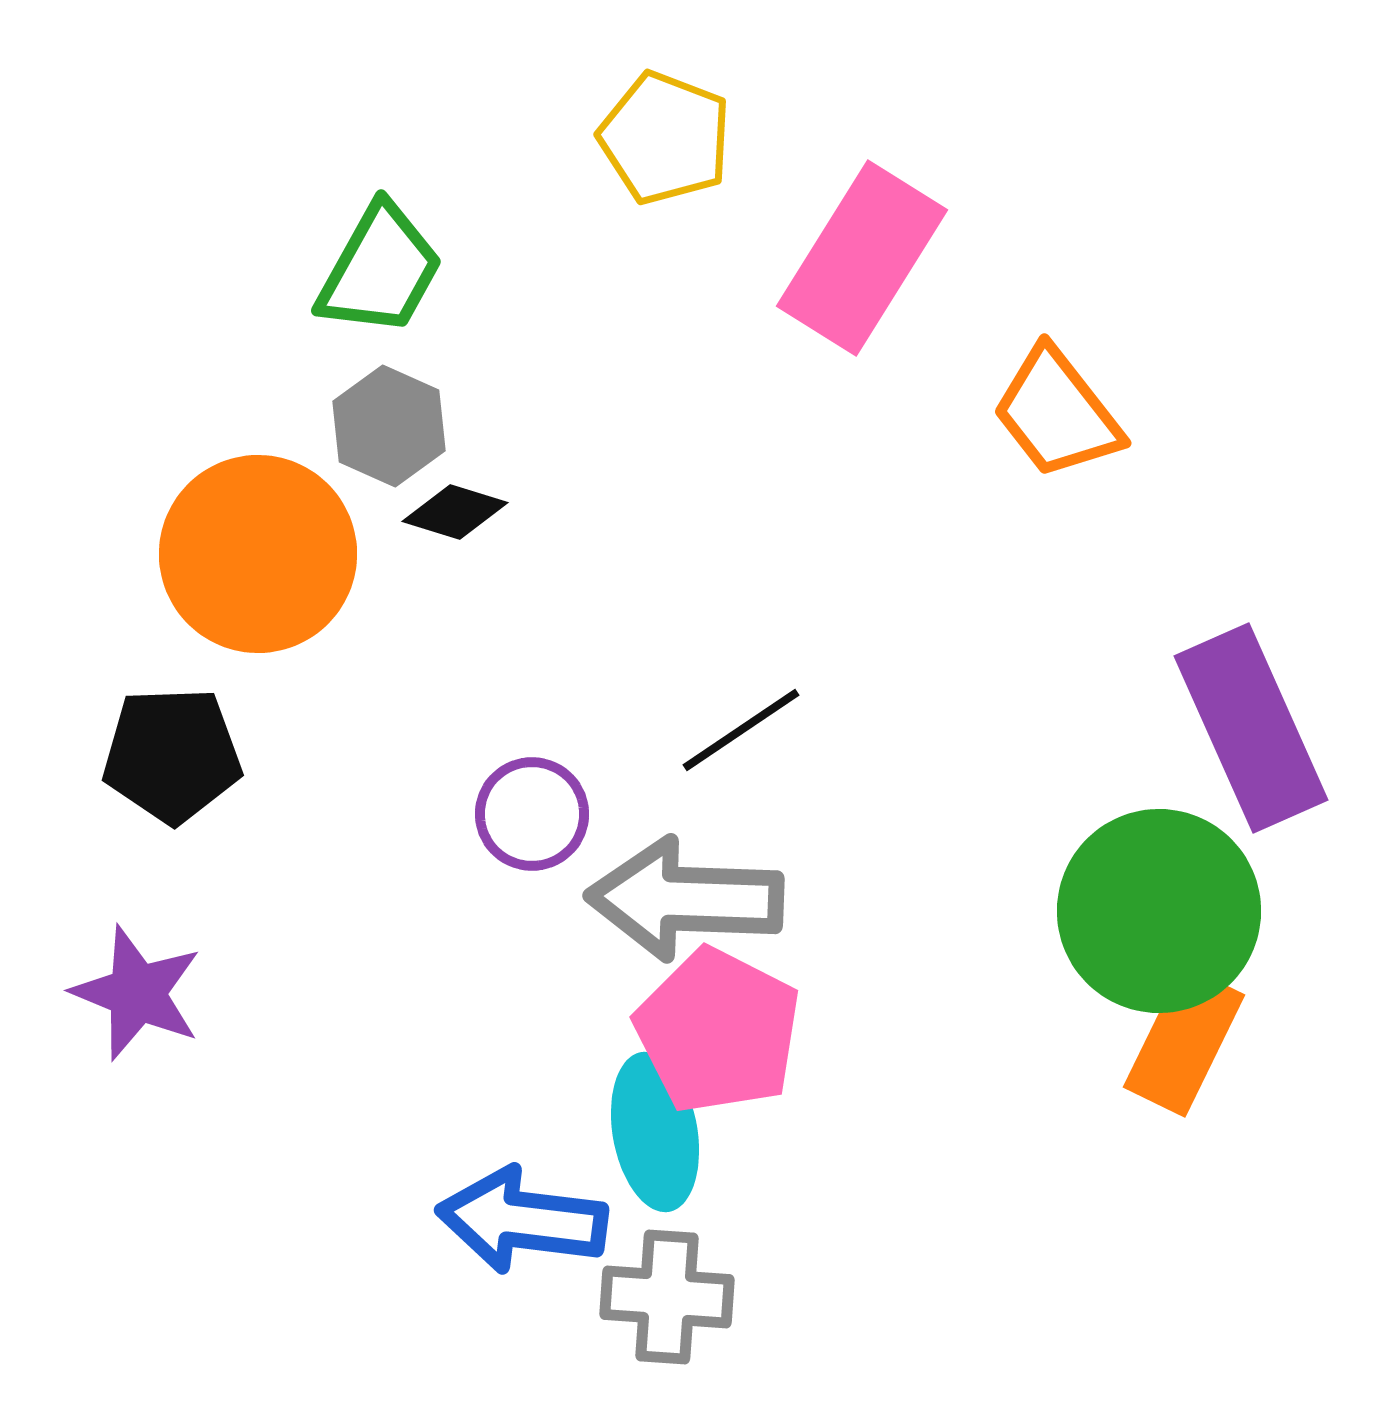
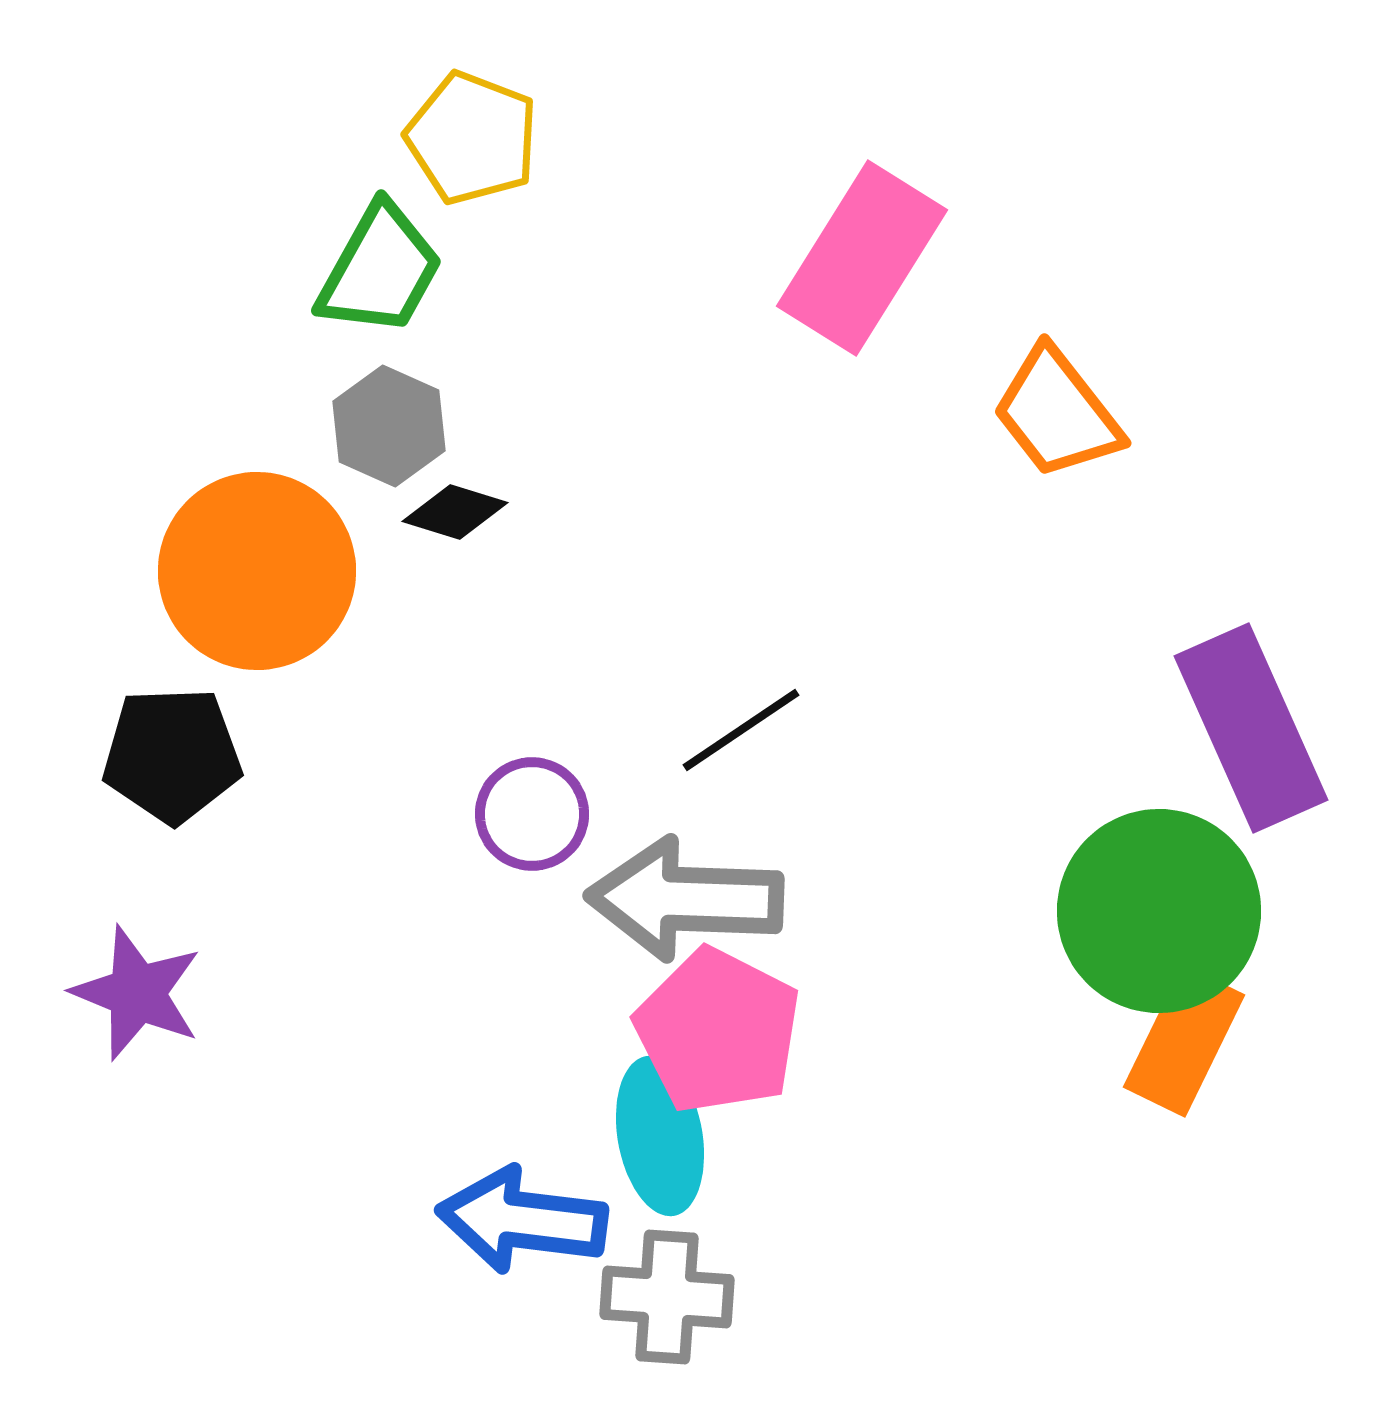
yellow pentagon: moved 193 px left
orange circle: moved 1 px left, 17 px down
cyan ellipse: moved 5 px right, 4 px down
